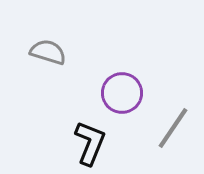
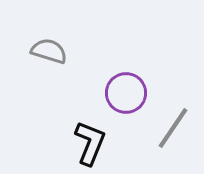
gray semicircle: moved 1 px right, 1 px up
purple circle: moved 4 px right
